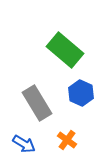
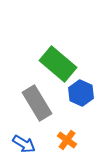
green rectangle: moved 7 px left, 14 px down
